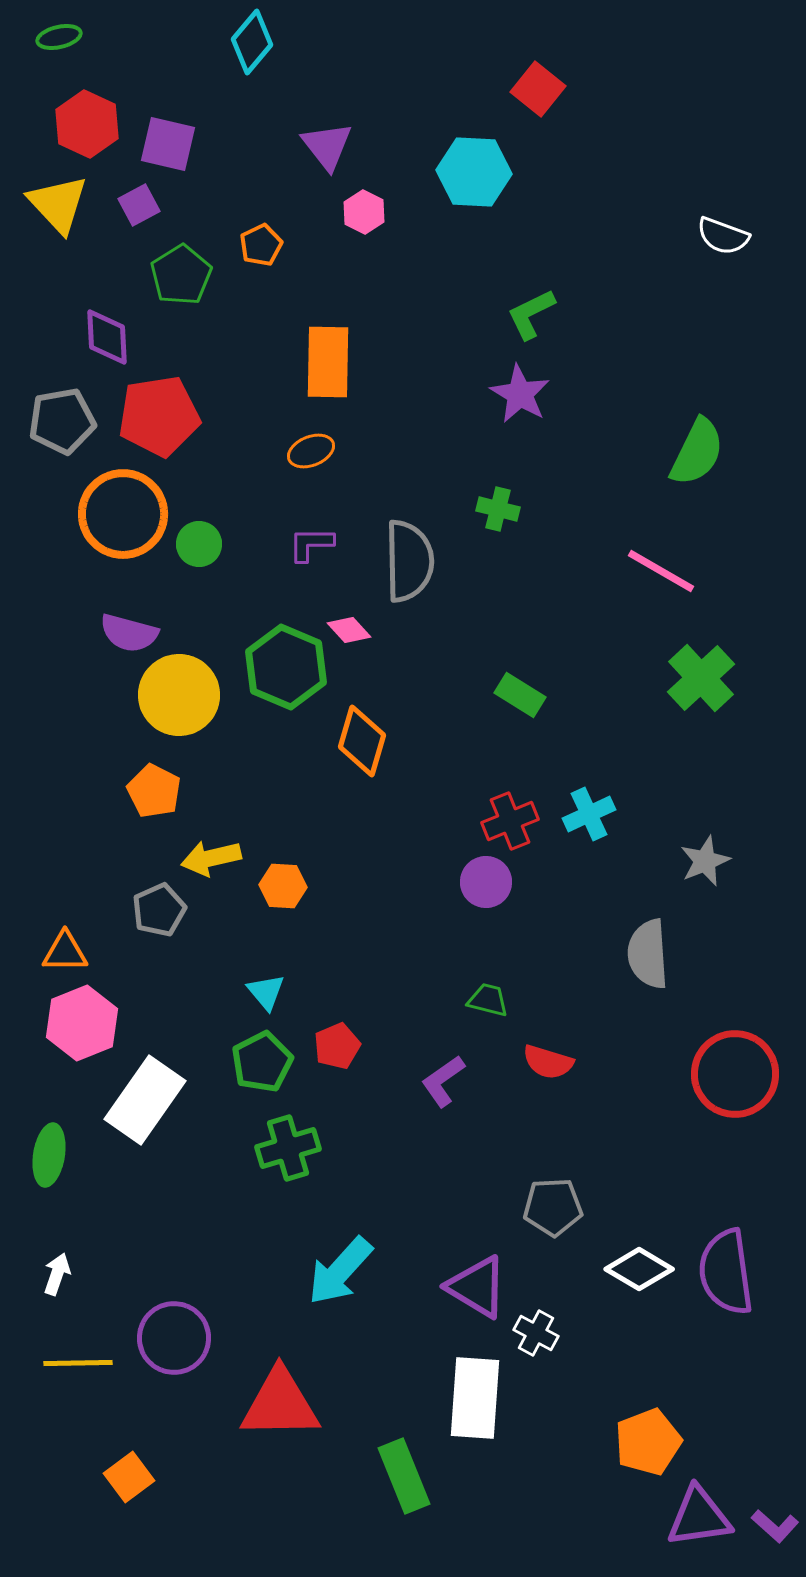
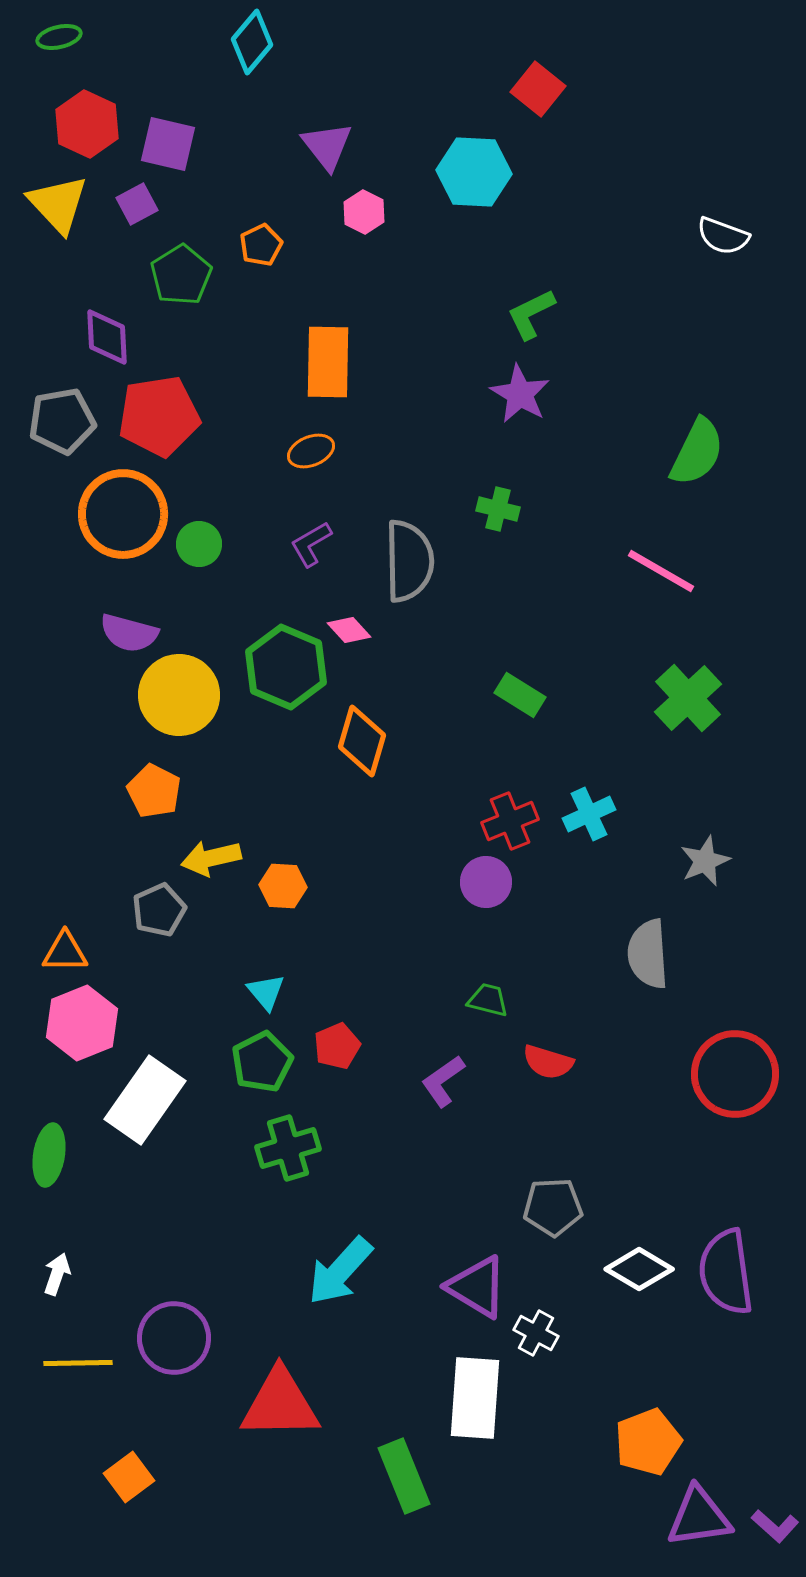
purple square at (139, 205): moved 2 px left, 1 px up
purple L-shape at (311, 544): rotated 30 degrees counterclockwise
green cross at (701, 678): moved 13 px left, 20 px down
